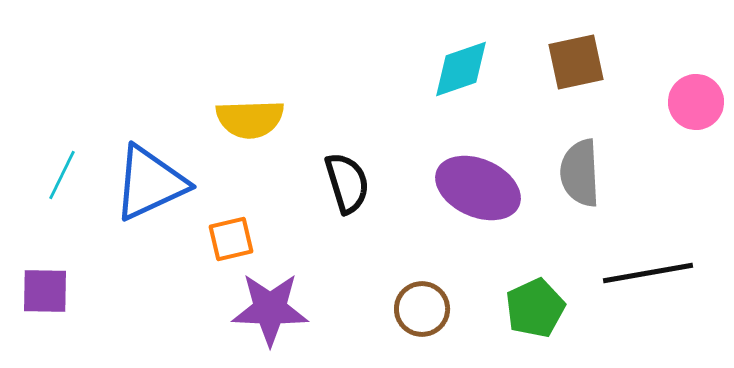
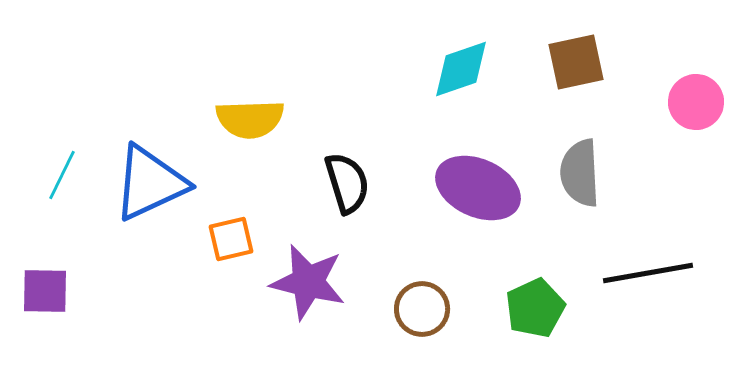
purple star: moved 38 px right, 27 px up; rotated 12 degrees clockwise
